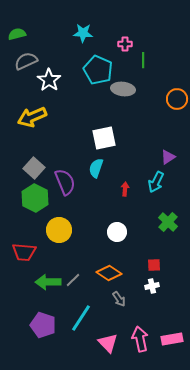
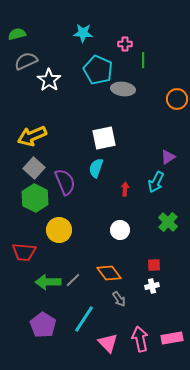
yellow arrow: moved 19 px down
white circle: moved 3 px right, 2 px up
orange diamond: rotated 20 degrees clockwise
cyan line: moved 3 px right, 1 px down
purple pentagon: rotated 15 degrees clockwise
pink rectangle: moved 1 px up
